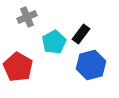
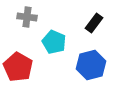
gray cross: rotated 30 degrees clockwise
black rectangle: moved 13 px right, 11 px up
cyan pentagon: rotated 20 degrees counterclockwise
